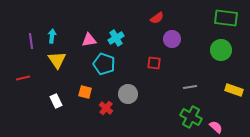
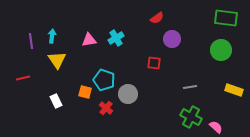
cyan pentagon: moved 16 px down
